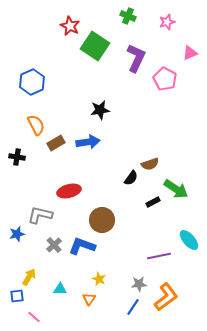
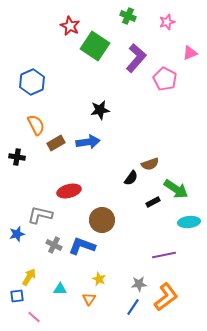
purple L-shape: rotated 16 degrees clockwise
cyan ellipse: moved 18 px up; rotated 55 degrees counterclockwise
gray cross: rotated 21 degrees counterclockwise
purple line: moved 5 px right, 1 px up
